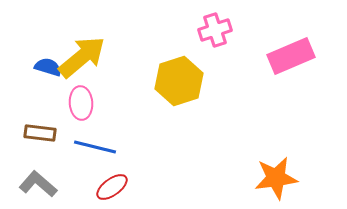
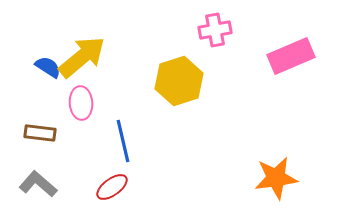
pink cross: rotated 8 degrees clockwise
blue semicircle: rotated 16 degrees clockwise
blue line: moved 28 px right, 6 px up; rotated 63 degrees clockwise
